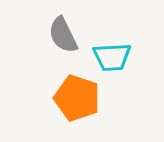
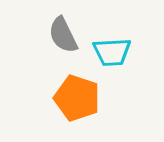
cyan trapezoid: moved 5 px up
